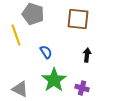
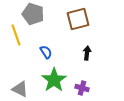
brown square: rotated 20 degrees counterclockwise
black arrow: moved 2 px up
